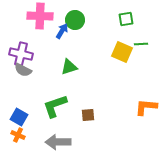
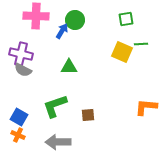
pink cross: moved 4 px left
green triangle: rotated 18 degrees clockwise
